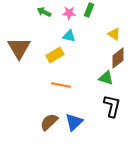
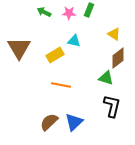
cyan triangle: moved 5 px right, 5 px down
